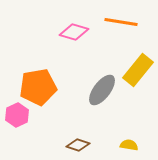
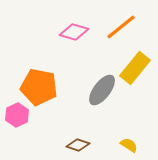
orange line: moved 5 px down; rotated 48 degrees counterclockwise
yellow rectangle: moved 3 px left, 2 px up
orange pentagon: moved 1 px right; rotated 21 degrees clockwise
yellow semicircle: rotated 24 degrees clockwise
